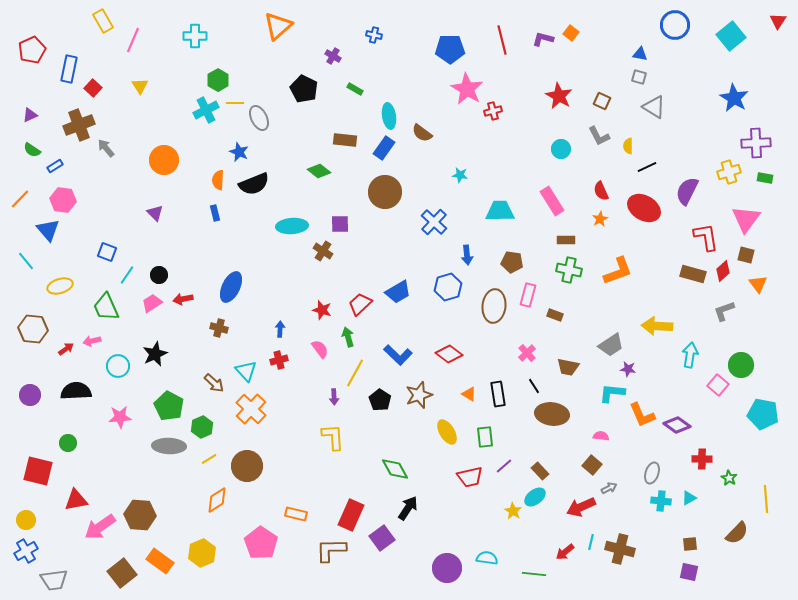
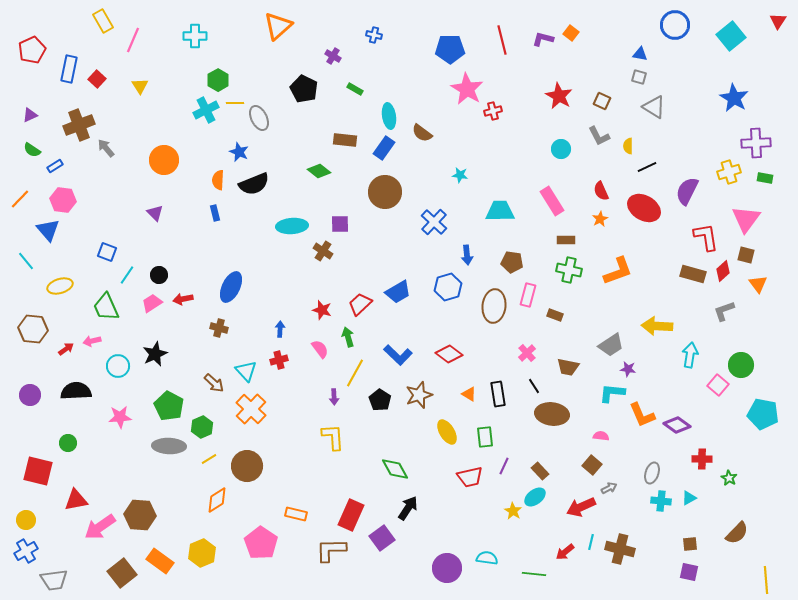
red square at (93, 88): moved 4 px right, 9 px up
purple line at (504, 466): rotated 24 degrees counterclockwise
yellow line at (766, 499): moved 81 px down
